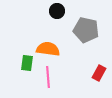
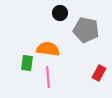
black circle: moved 3 px right, 2 px down
